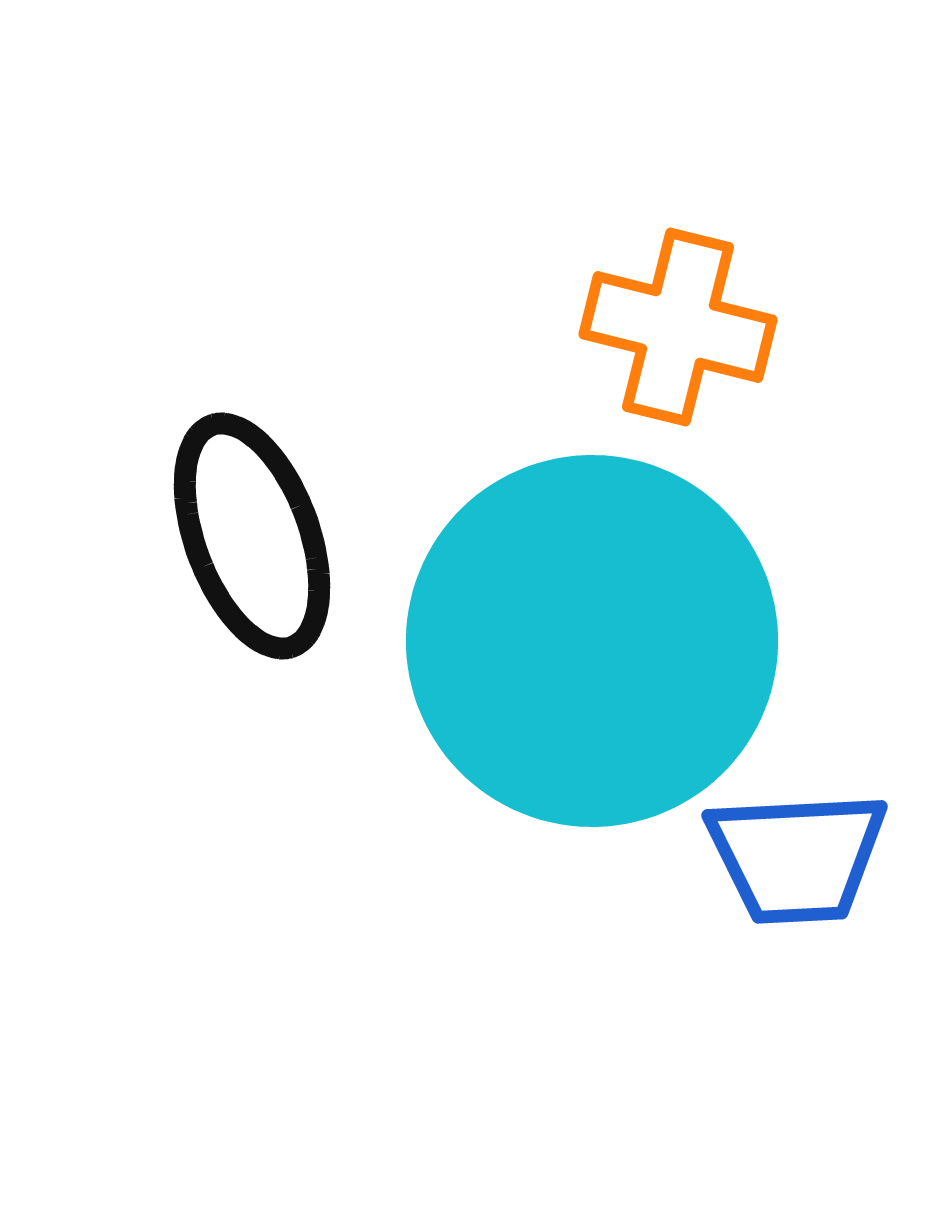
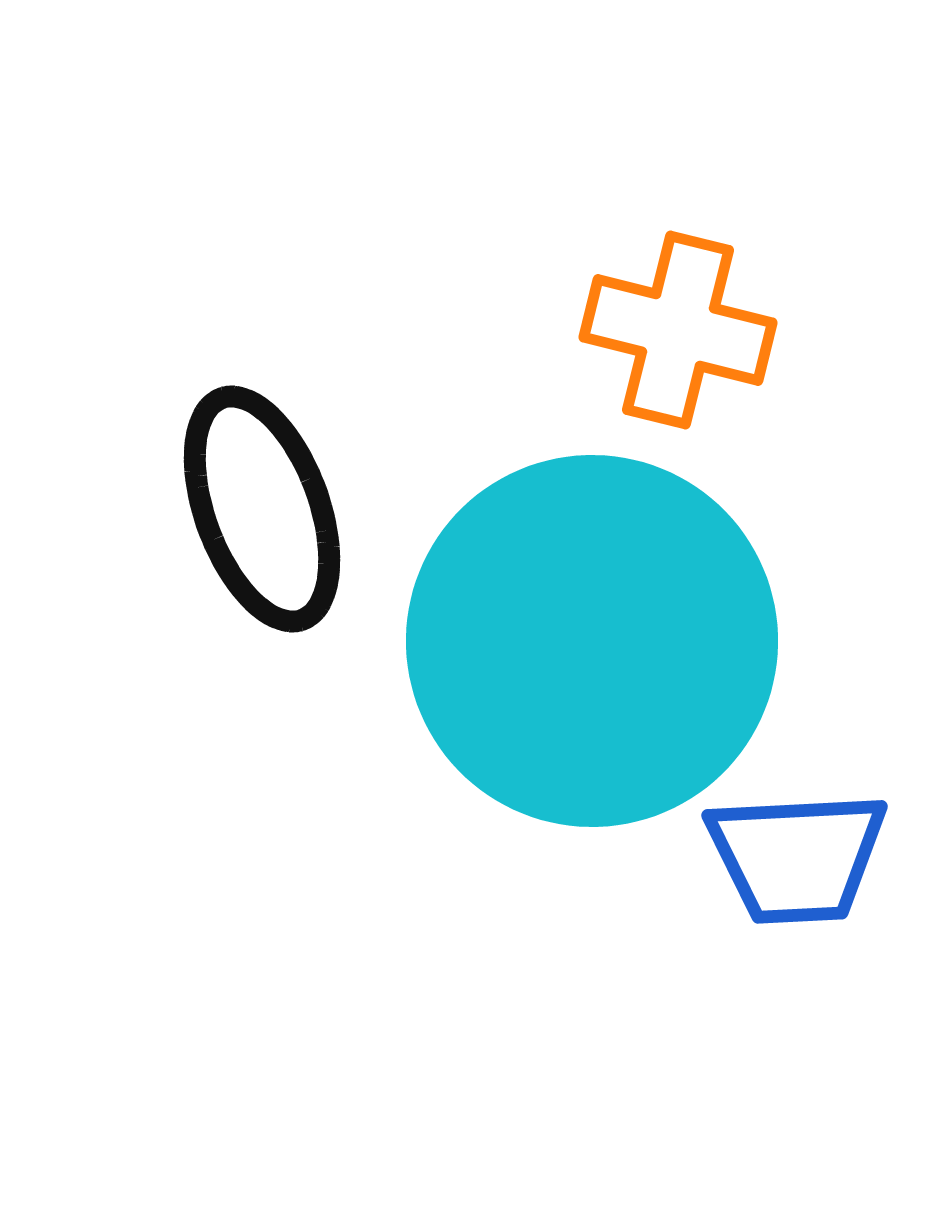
orange cross: moved 3 px down
black ellipse: moved 10 px right, 27 px up
